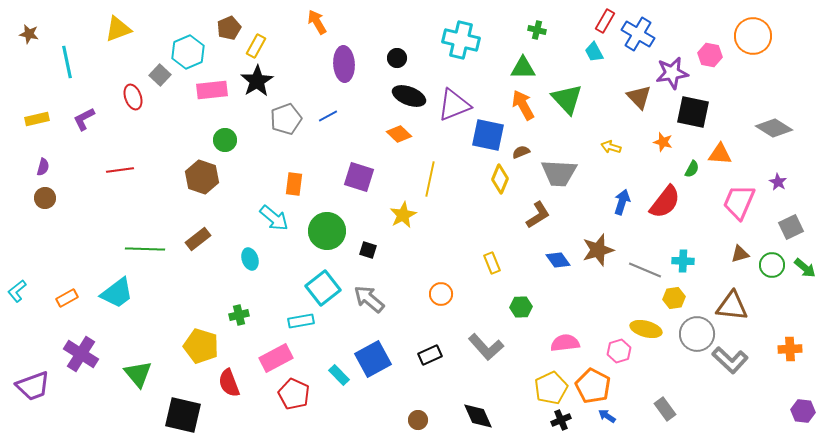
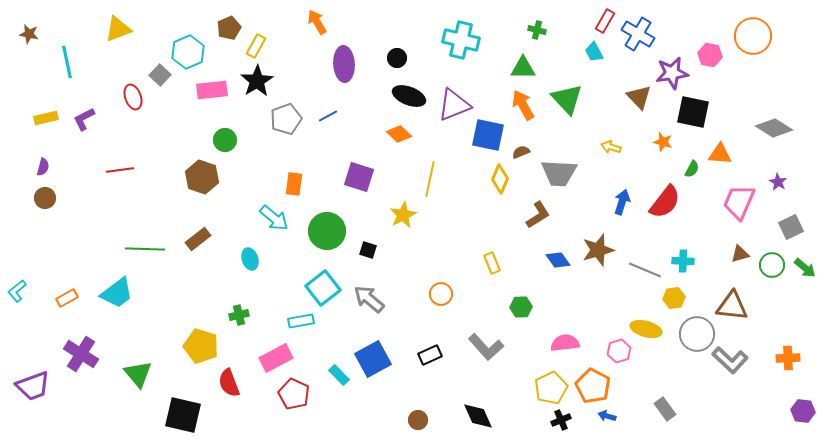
yellow rectangle at (37, 119): moved 9 px right, 1 px up
orange cross at (790, 349): moved 2 px left, 9 px down
blue arrow at (607, 416): rotated 18 degrees counterclockwise
